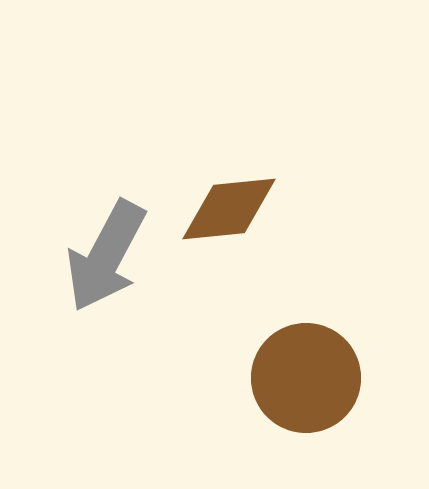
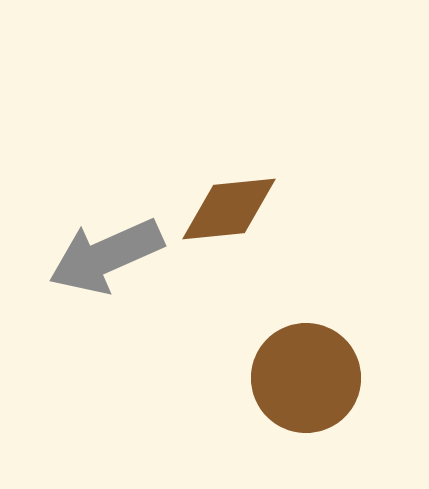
gray arrow: rotated 38 degrees clockwise
